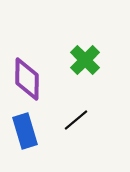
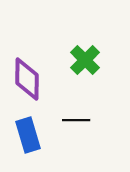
black line: rotated 40 degrees clockwise
blue rectangle: moved 3 px right, 4 px down
